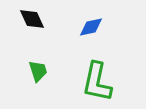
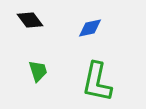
black diamond: moved 2 px left, 1 px down; rotated 12 degrees counterclockwise
blue diamond: moved 1 px left, 1 px down
